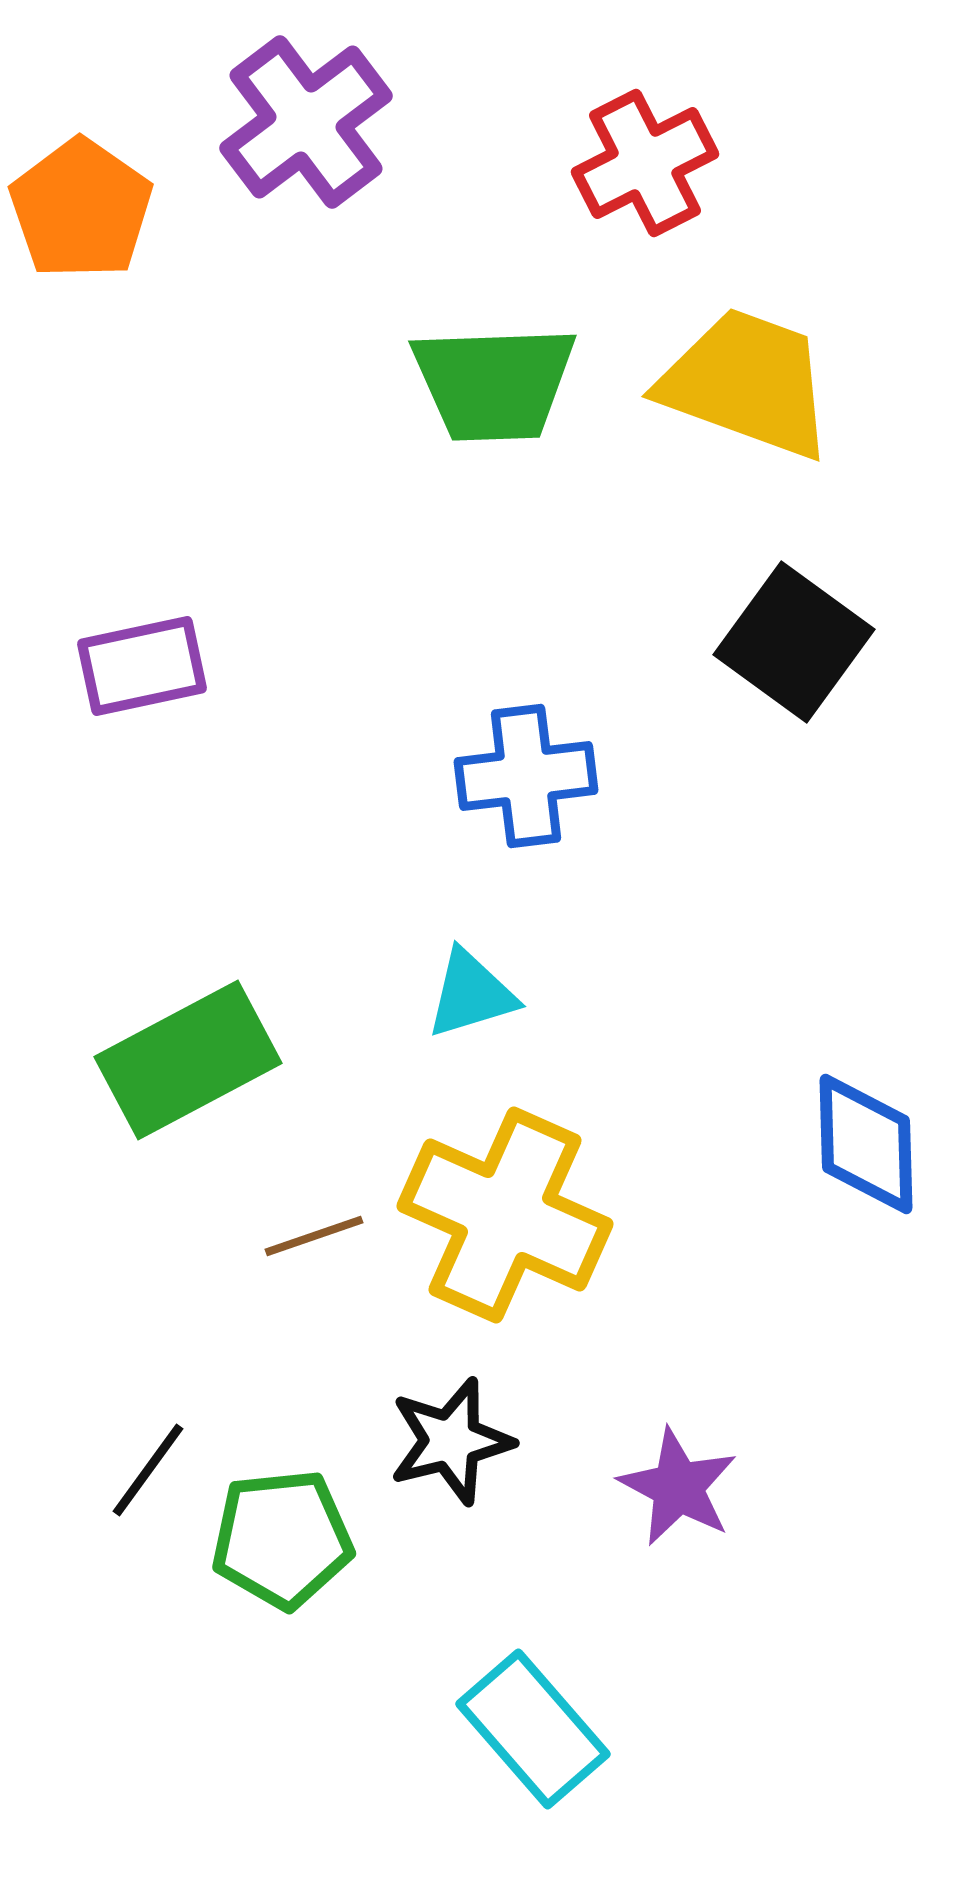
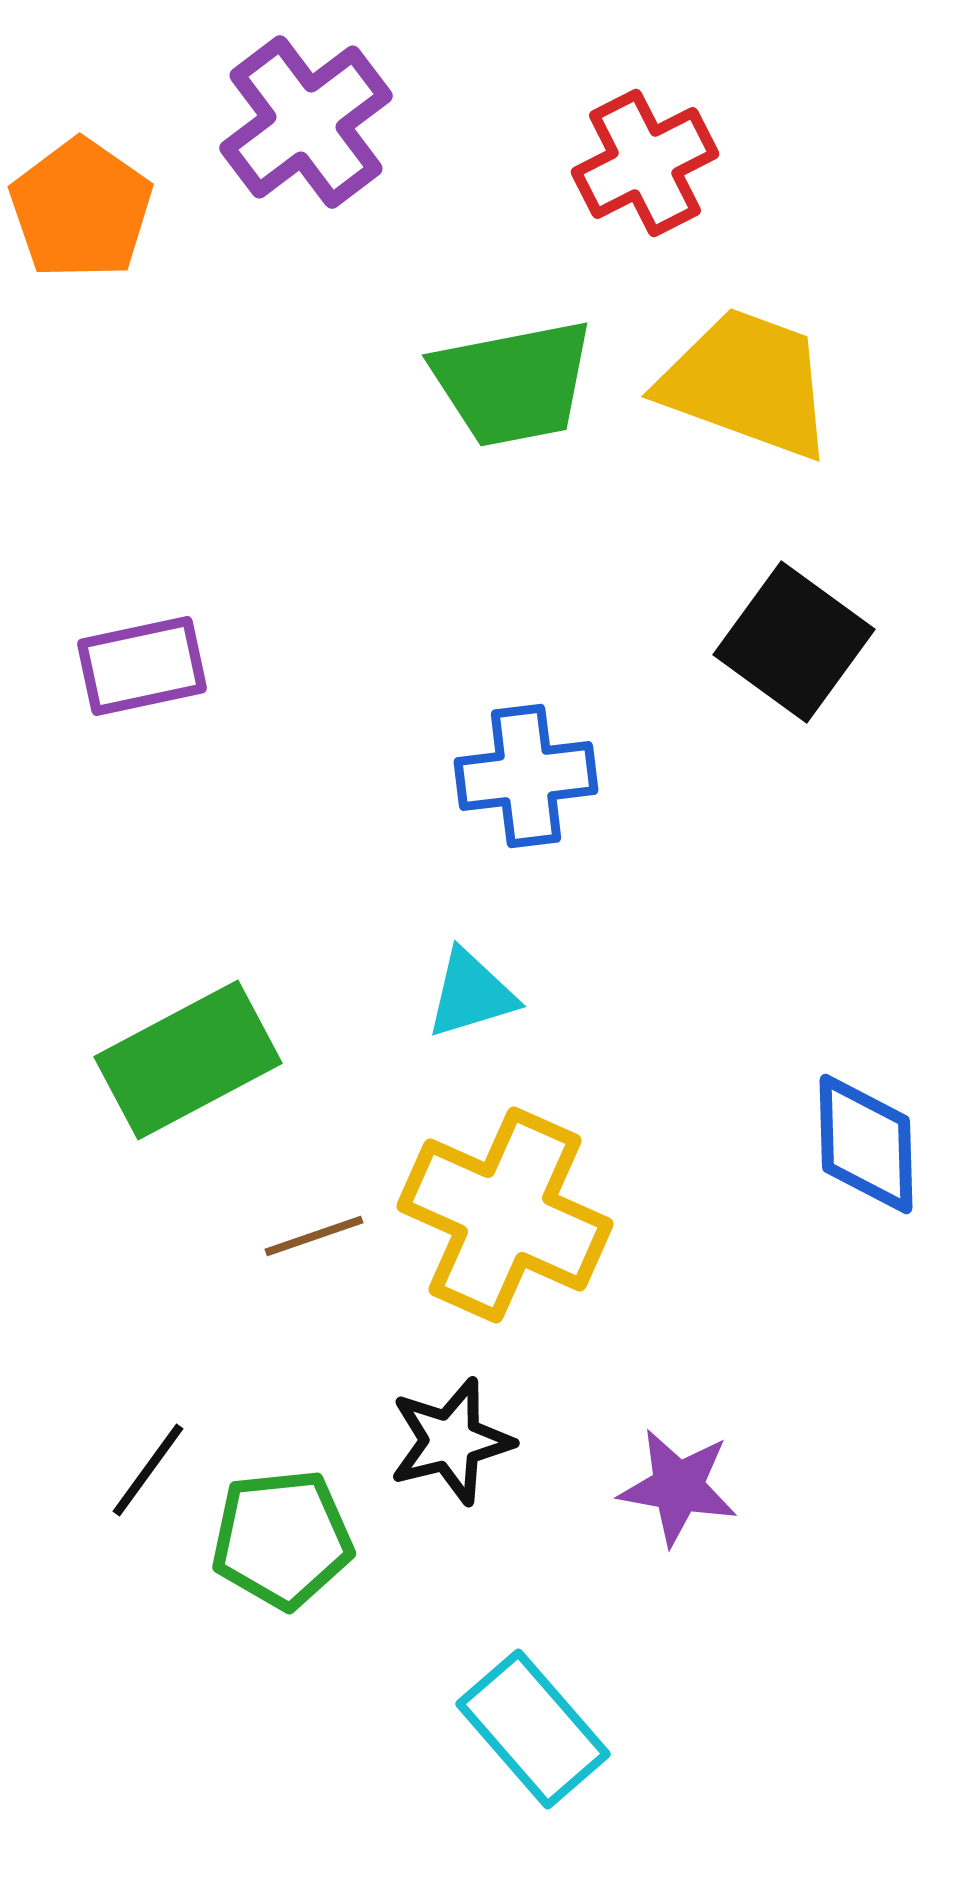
green trapezoid: moved 19 px right; rotated 9 degrees counterclockwise
purple star: rotated 18 degrees counterclockwise
